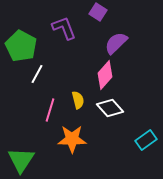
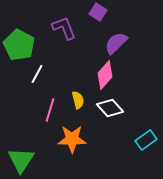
green pentagon: moved 2 px left, 1 px up
